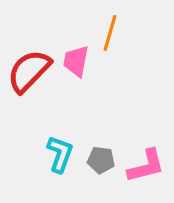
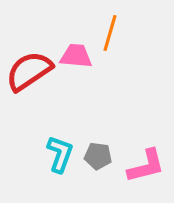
pink trapezoid: moved 5 px up; rotated 84 degrees clockwise
red semicircle: rotated 12 degrees clockwise
gray pentagon: moved 3 px left, 4 px up
